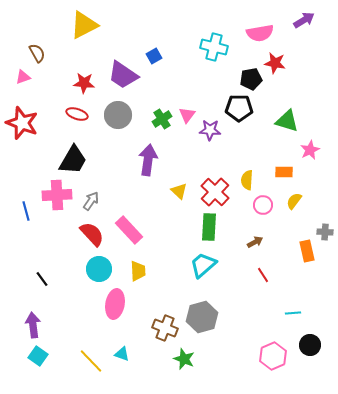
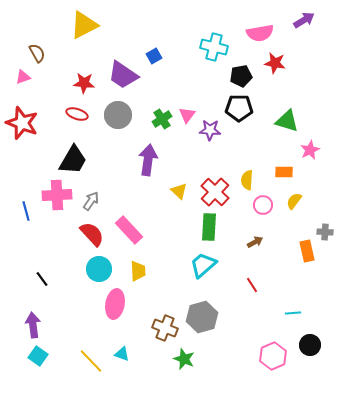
black pentagon at (251, 79): moved 10 px left, 3 px up
red line at (263, 275): moved 11 px left, 10 px down
